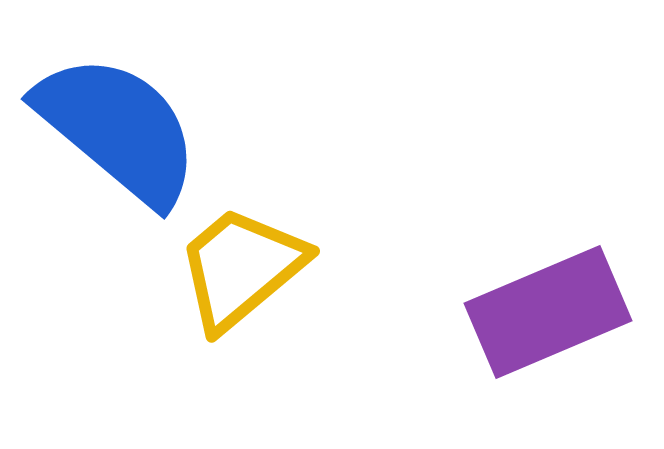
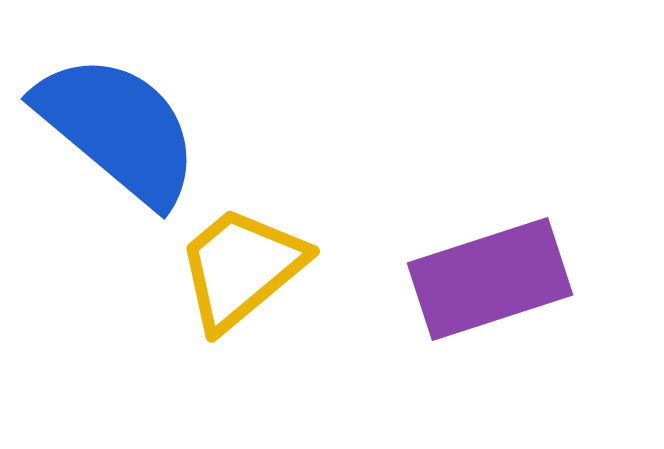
purple rectangle: moved 58 px left, 33 px up; rotated 5 degrees clockwise
